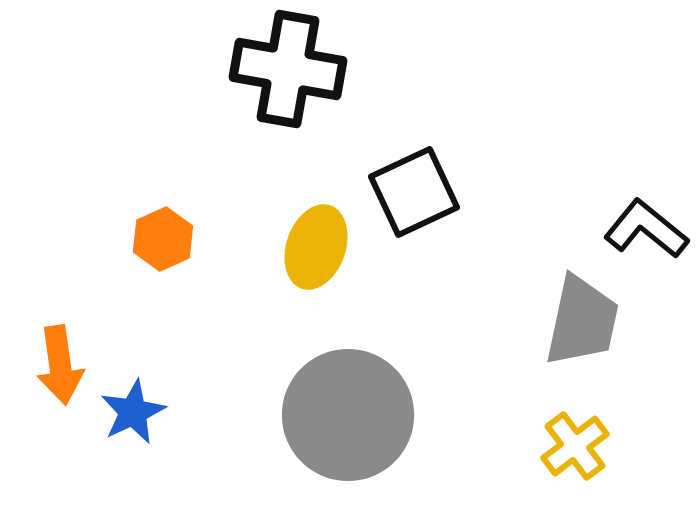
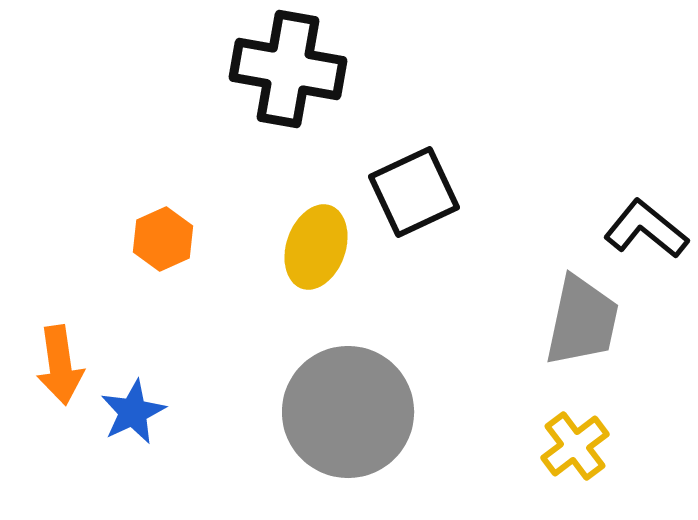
gray circle: moved 3 px up
